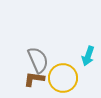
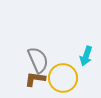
cyan arrow: moved 2 px left
brown L-shape: moved 1 px right
